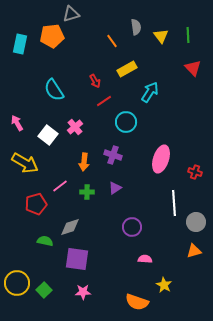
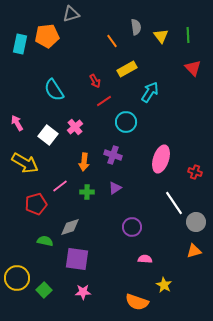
orange pentagon: moved 5 px left
white line: rotated 30 degrees counterclockwise
yellow circle: moved 5 px up
